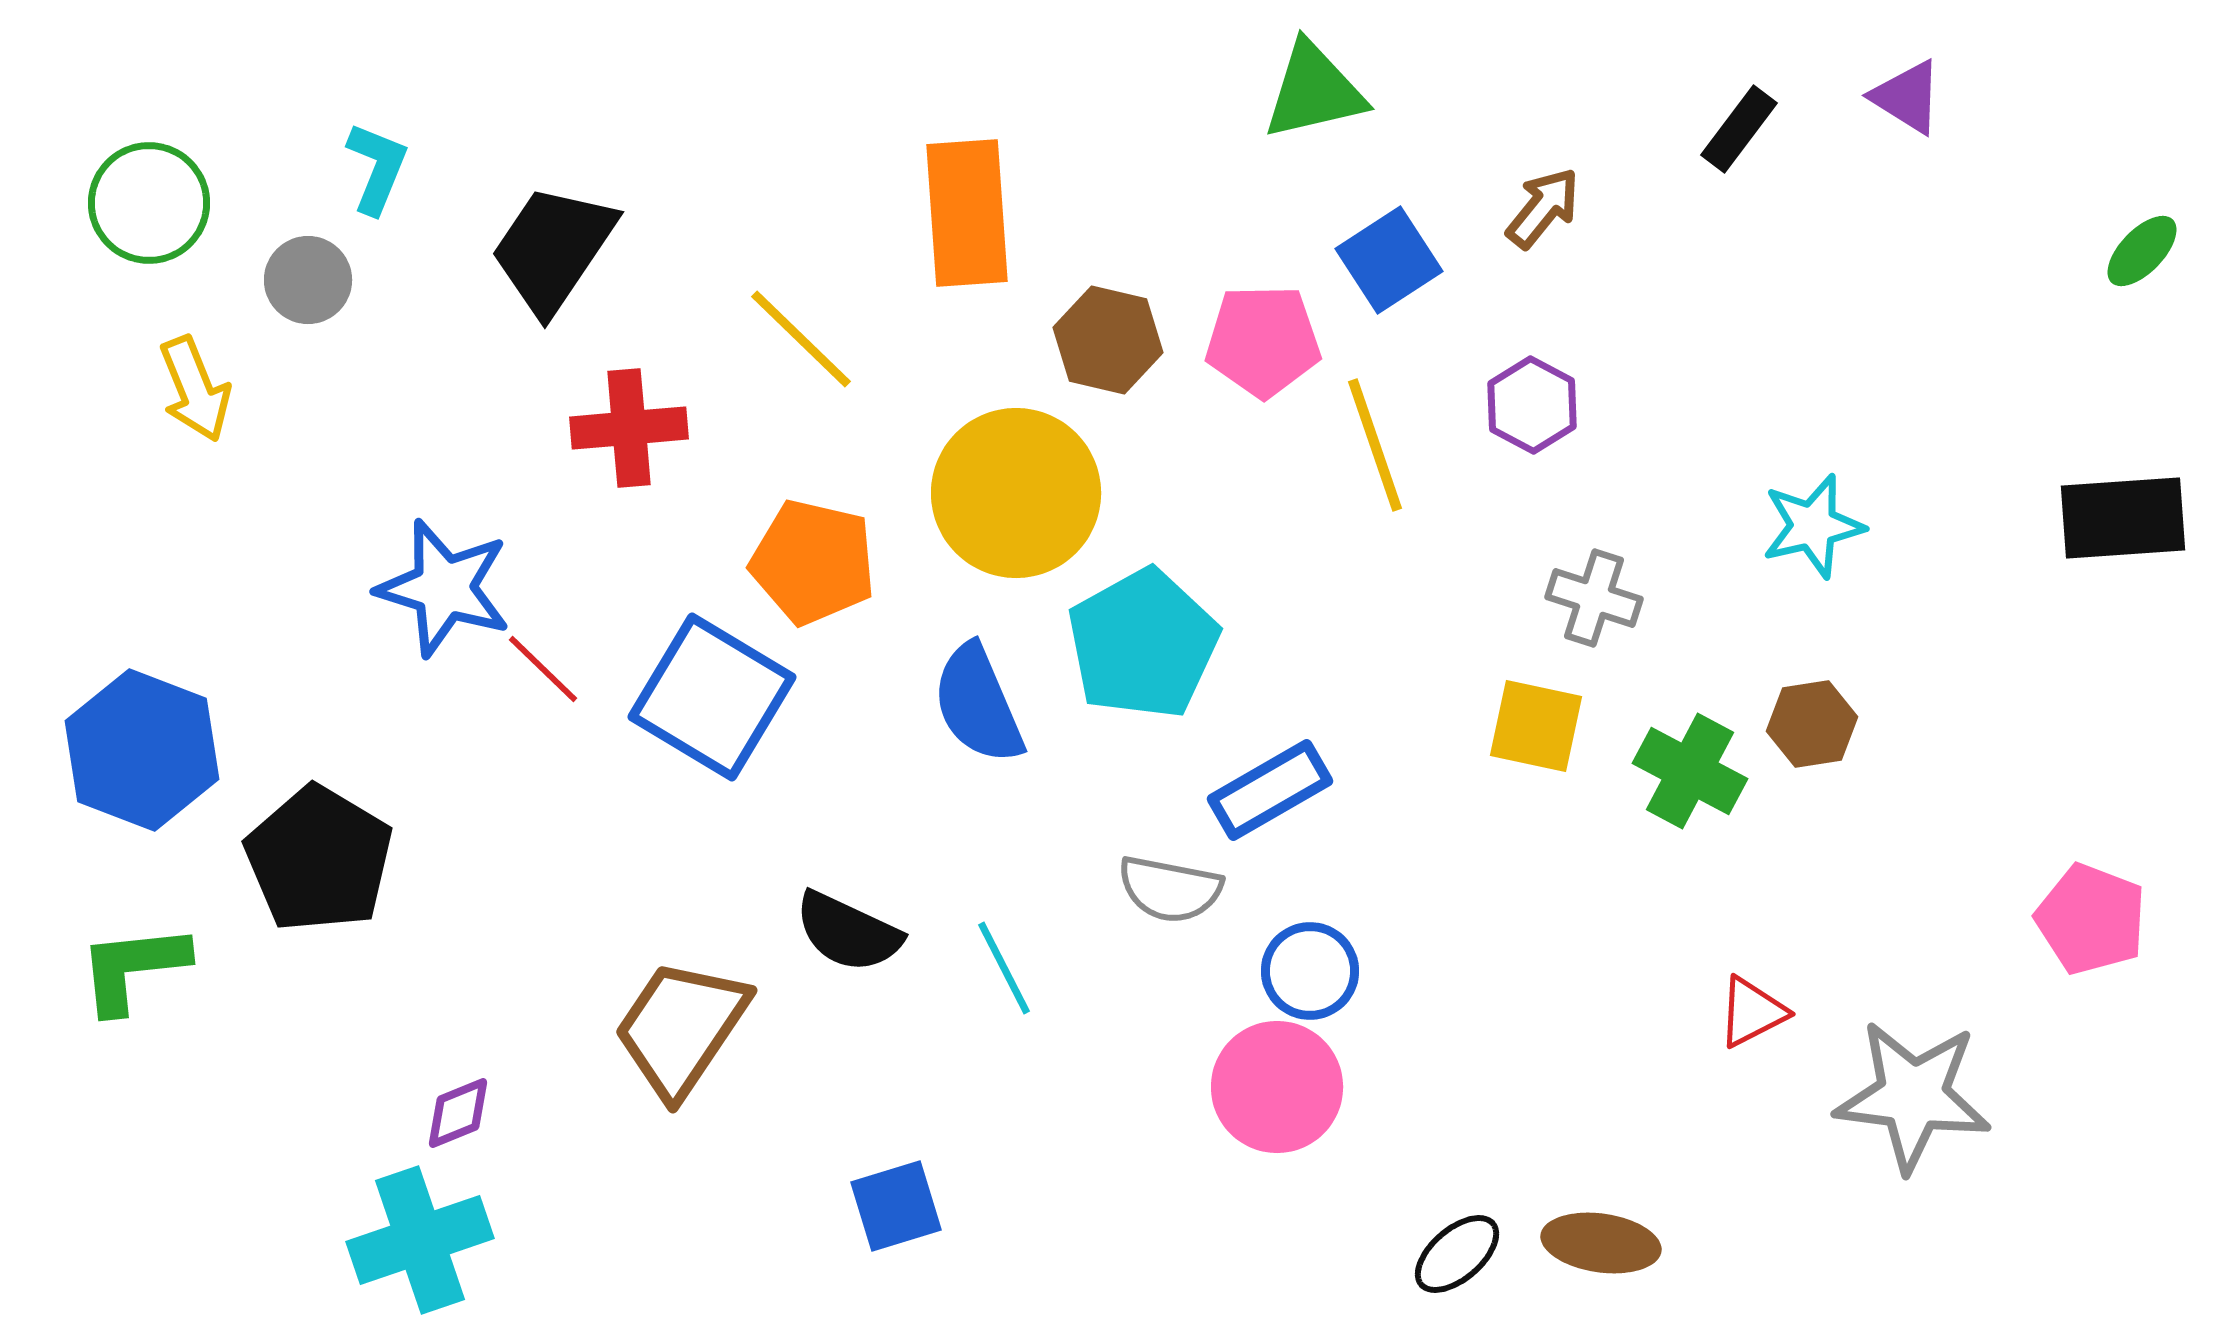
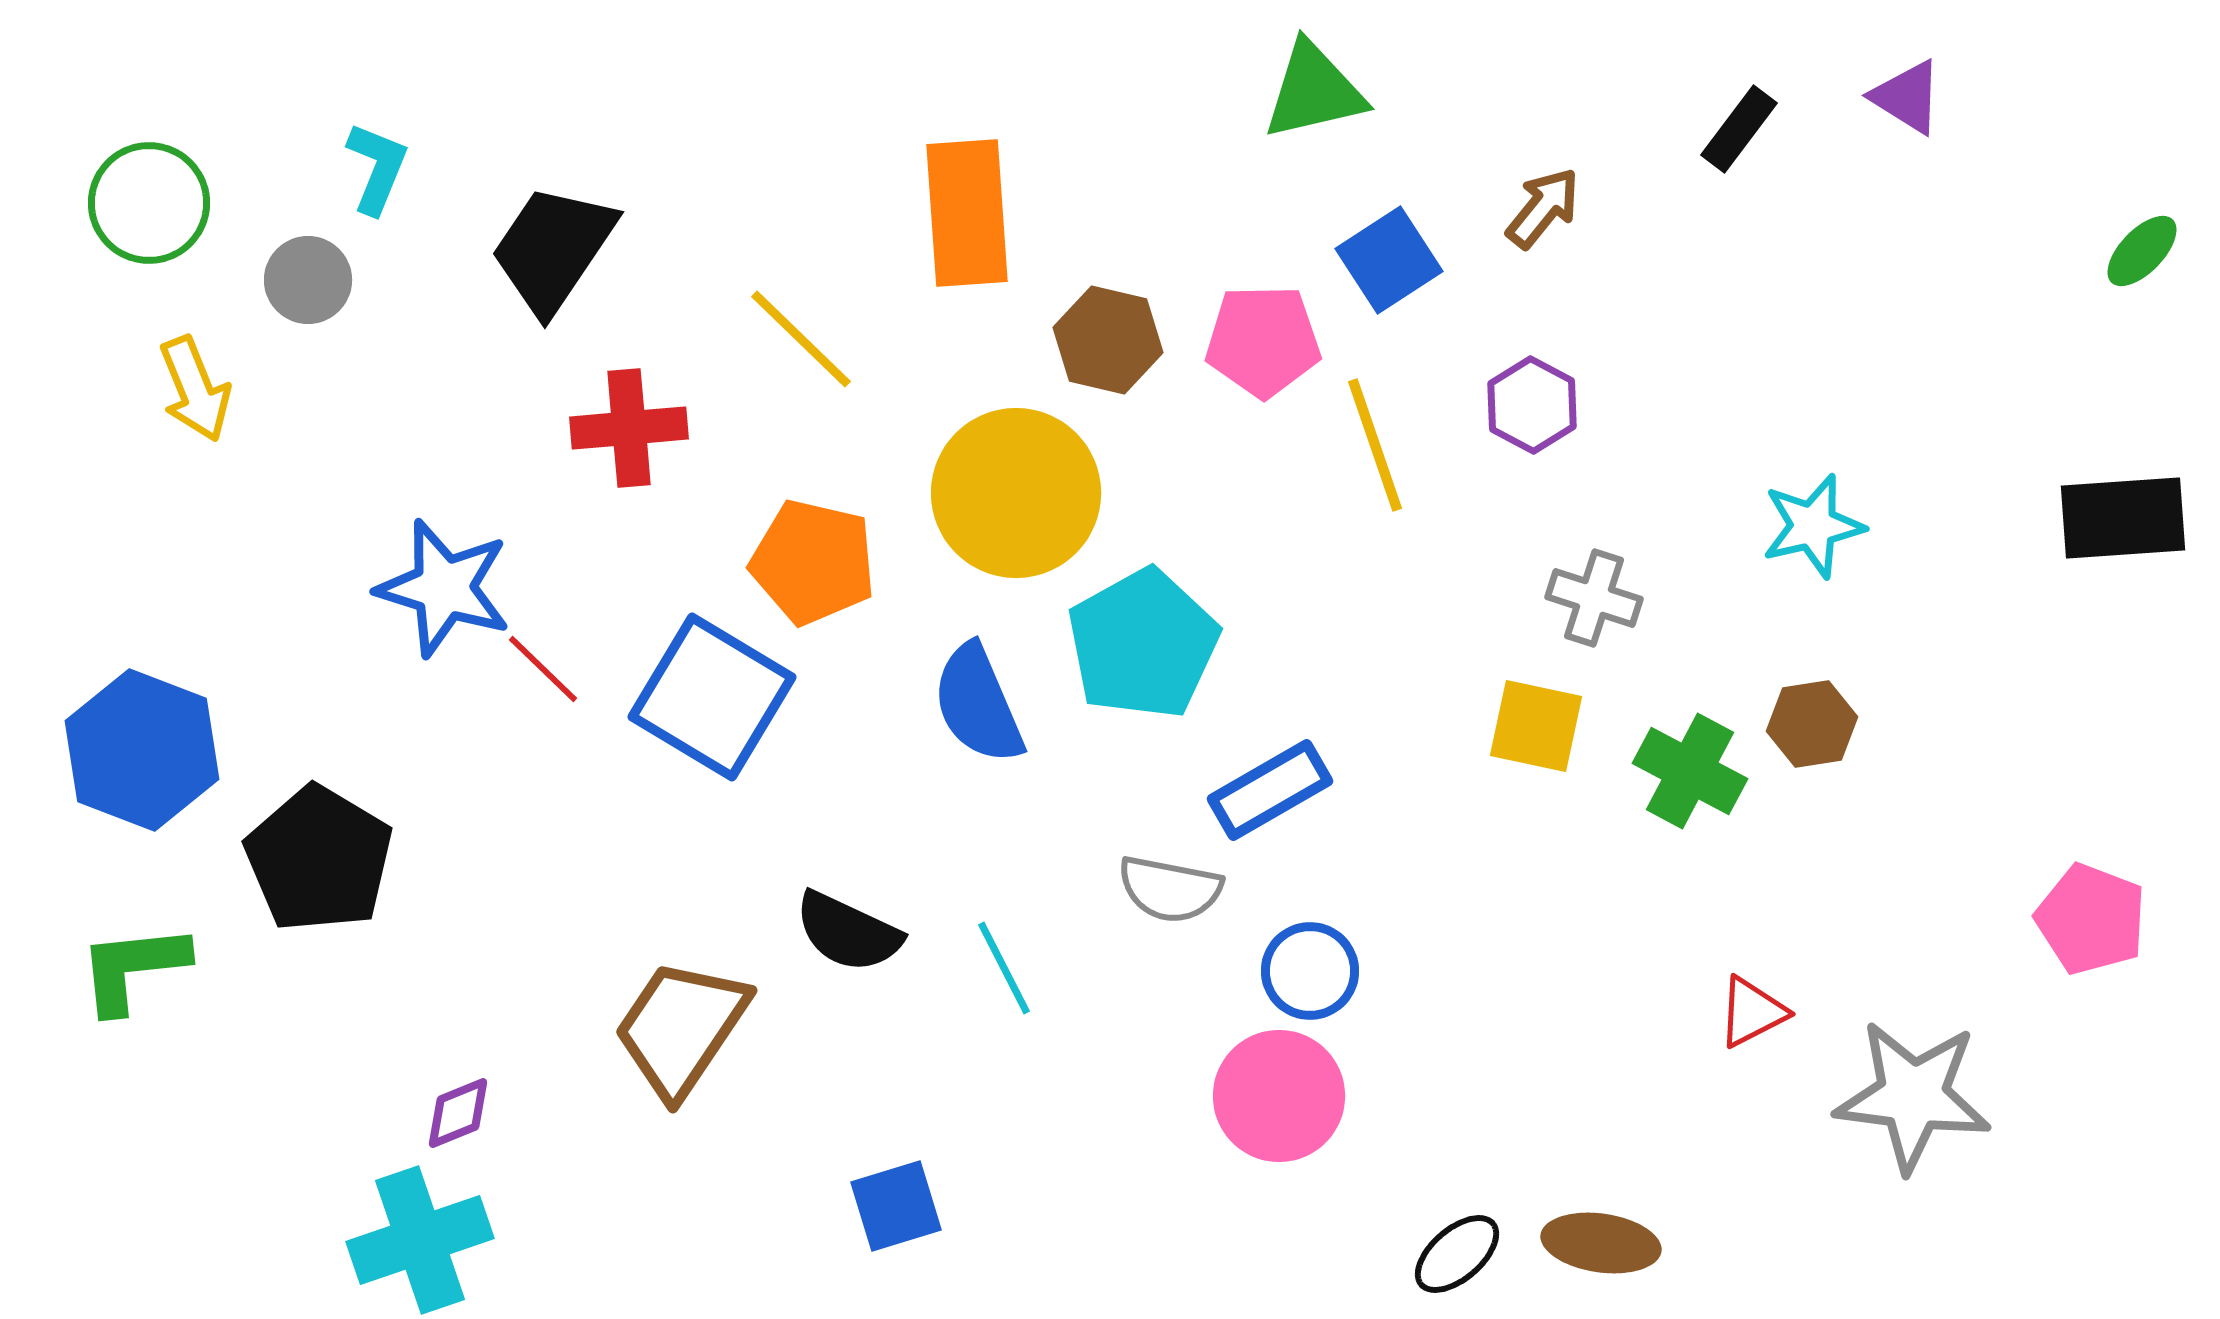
pink circle at (1277, 1087): moved 2 px right, 9 px down
